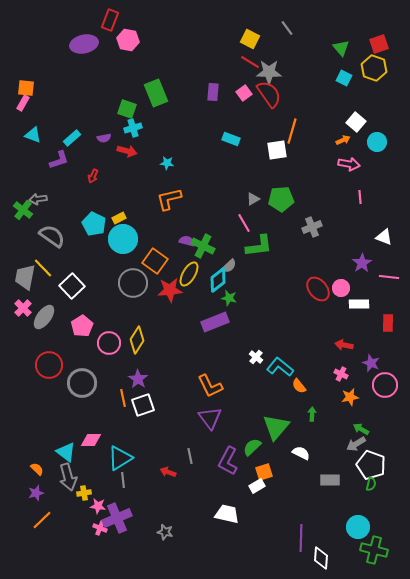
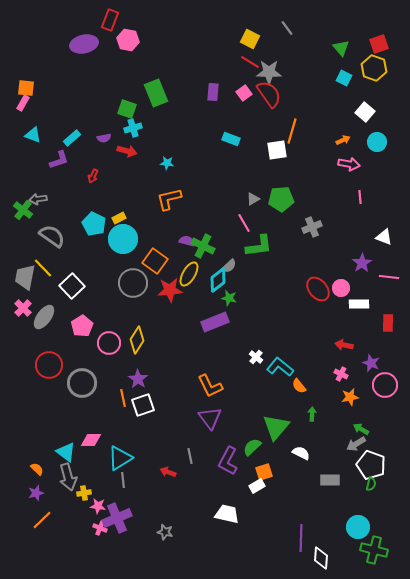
white square at (356, 122): moved 9 px right, 10 px up
